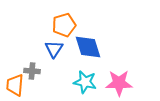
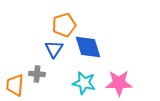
gray cross: moved 5 px right, 3 px down
cyan star: moved 1 px left, 1 px down
